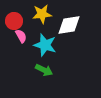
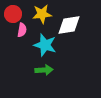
red circle: moved 1 px left, 7 px up
pink semicircle: moved 1 px right, 6 px up; rotated 40 degrees clockwise
green arrow: rotated 30 degrees counterclockwise
